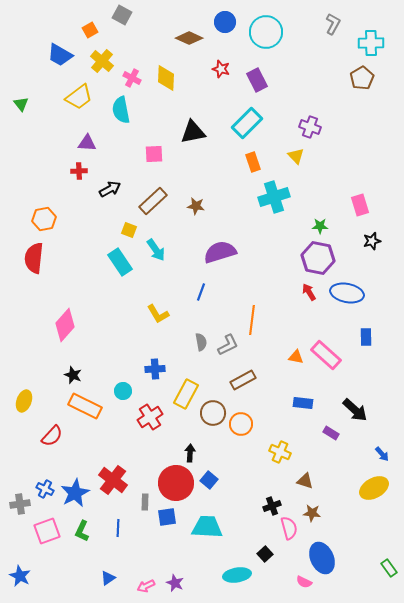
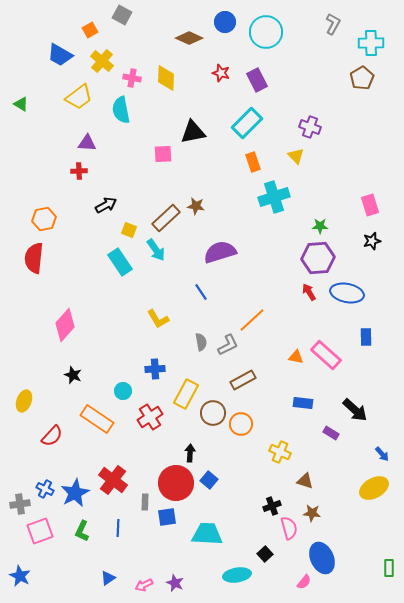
red star at (221, 69): moved 4 px down
pink cross at (132, 78): rotated 18 degrees counterclockwise
green triangle at (21, 104): rotated 21 degrees counterclockwise
pink square at (154, 154): moved 9 px right
black arrow at (110, 189): moved 4 px left, 16 px down
brown rectangle at (153, 201): moved 13 px right, 17 px down
pink rectangle at (360, 205): moved 10 px right
purple hexagon at (318, 258): rotated 16 degrees counterclockwise
blue line at (201, 292): rotated 54 degrees counterclockwise
yellow L-shape at (158, 314): moved 5 px down
orange line at (252, 320): rotated 40 degrees clockwise
orange rectangle at (85, 406): moved 12 px right, 13 px down; rotated 8 degrees clockwise
cyan trapezoid at (207, 527): moved 7 px down
pink square at (47, 531): moved 7 px left
green rectangle at (389, 568): rotated 36 degrees clockwise
pink semicircle at (304, 582): rotated 77 degrees counterclockwise
pink arrow at (146, 586): moved 2 px left, 1 px up
